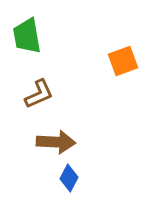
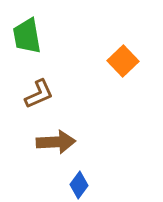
orange square: rotated 24 degrees counterclockwise
brown arrow: rotated 6 degrees counterclockwise
blue diamond: moved 10 px right, 7 px down; rotated 8 degrees clockwise
